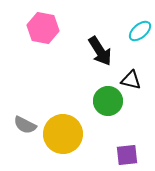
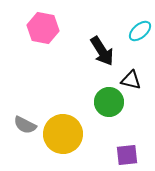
black arrow: moved 2 px right
green circle: moved 1 px right, 1 px down
